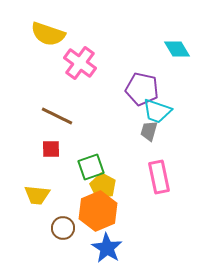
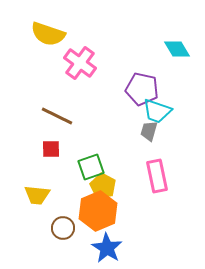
pink rectangle: moved 2 px left, 1 px up
